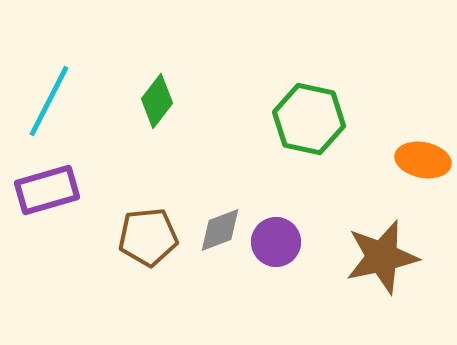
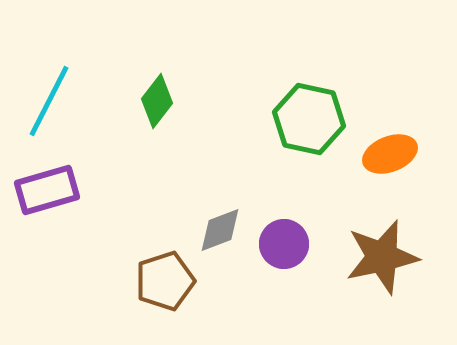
orange ellipse: moved 33 px left, 6 px up; rotated 32 degrees counterclockwise
brown pentagon: moved 17 px right, 44 px down; rotated 12 degrees counterclockwise
purple circle: moved 8 px right, 2 px down
